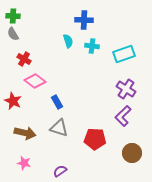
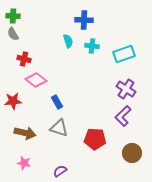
red cross: rotated 16 degrees counterclockwise
pink diamond: moved 1 px right, 1 px up
red star: rotated 30 degrees counterclockwise
